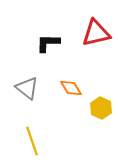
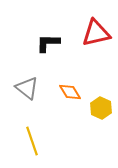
orange diamond: moved 1 px left, 4 px down
